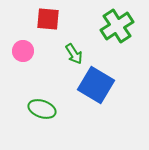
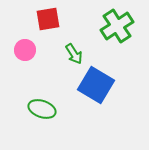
red square: rotated 15 degrees counterclockwise
pink circle: moved 2 px right, 1 px up
